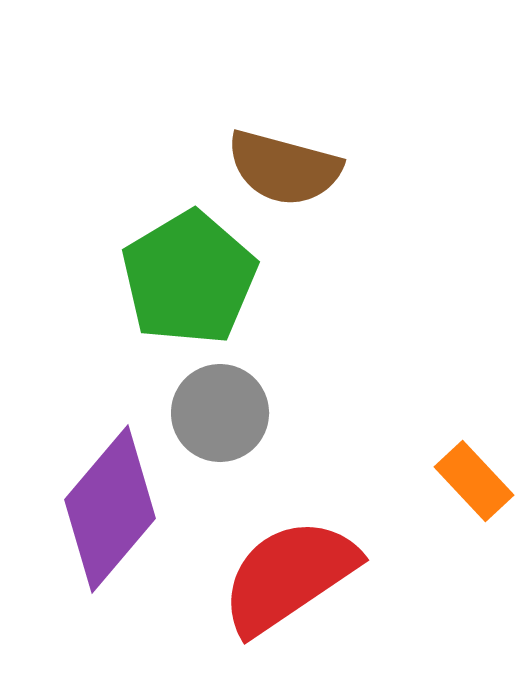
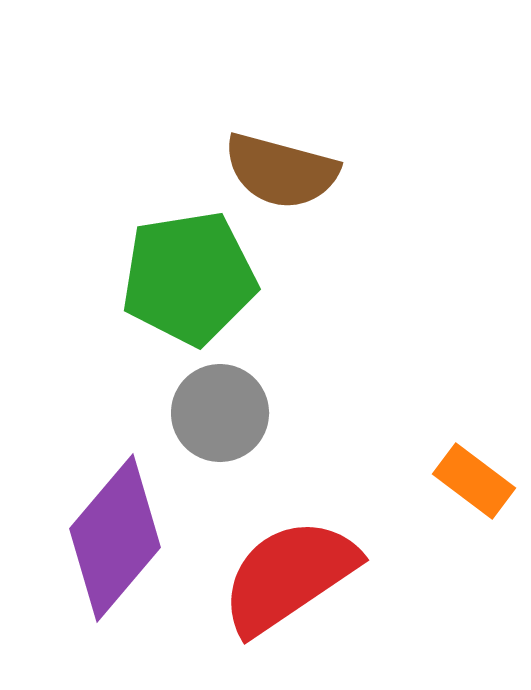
brown semicircle: moved 3 px left, 3 px down
green pentagon: rotated 22 degrees clockwise
orange rectangle: rotated 10 degrees counterclockwise
purple diamond: moved 5 px right, 29 px down
